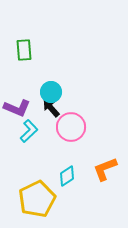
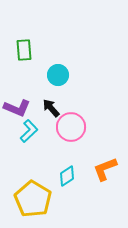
cyan circle: moved 7 px right, 17 px up
yellow pentagon: moved 4 px left; rotated 15 degrees counterclockwise
